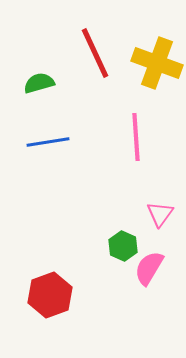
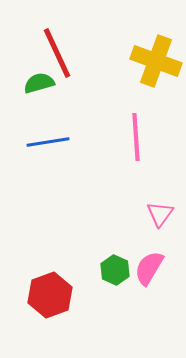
red line: moved 38 px left
yellow cross: moved 1 px left, 2 px up
green hexagon: moved 8 px left, 24 px down
